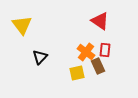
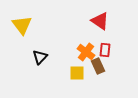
yellow square: rotated 14 degrees clockwise
